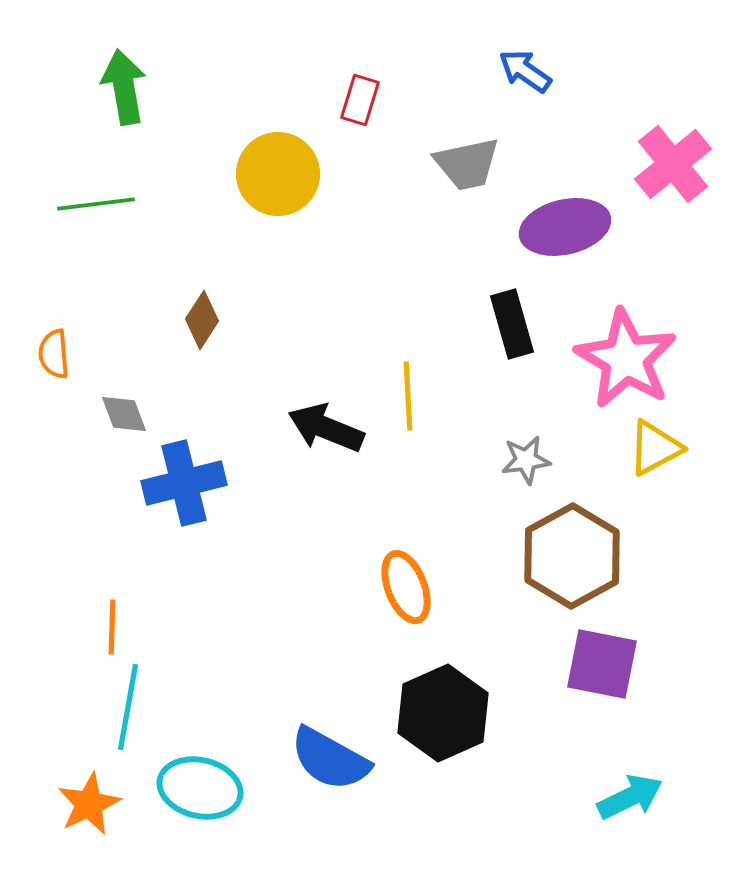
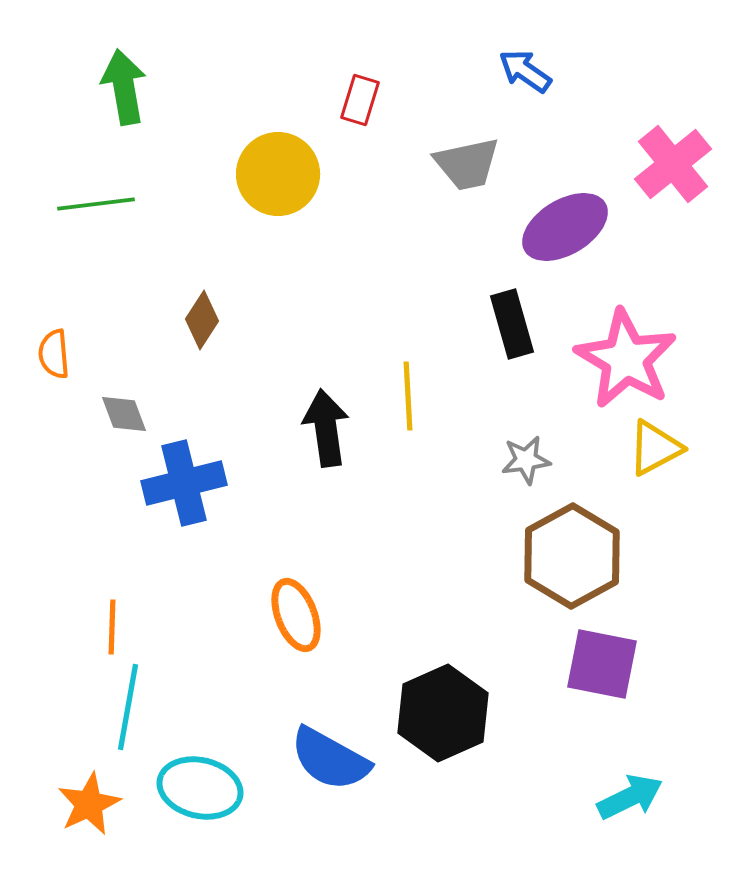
purple ellipse: rotated 18 degrees counterclockwise
black arrow: rotated 60 degrees clockwise
orange ellipse: moved 110 px left, 28 px down
